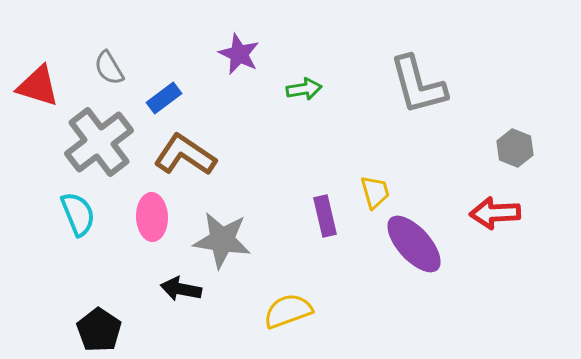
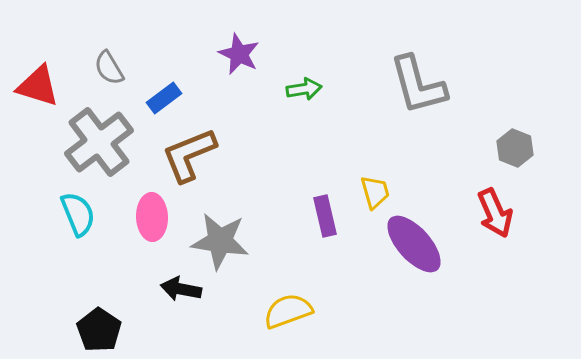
brown L-shape: moved 4 px right; rotated 56 degrees counterclockwise
red arrow: rotated 111 degrees counterclockwise
gray star: moved 2 px left, 1 px down
